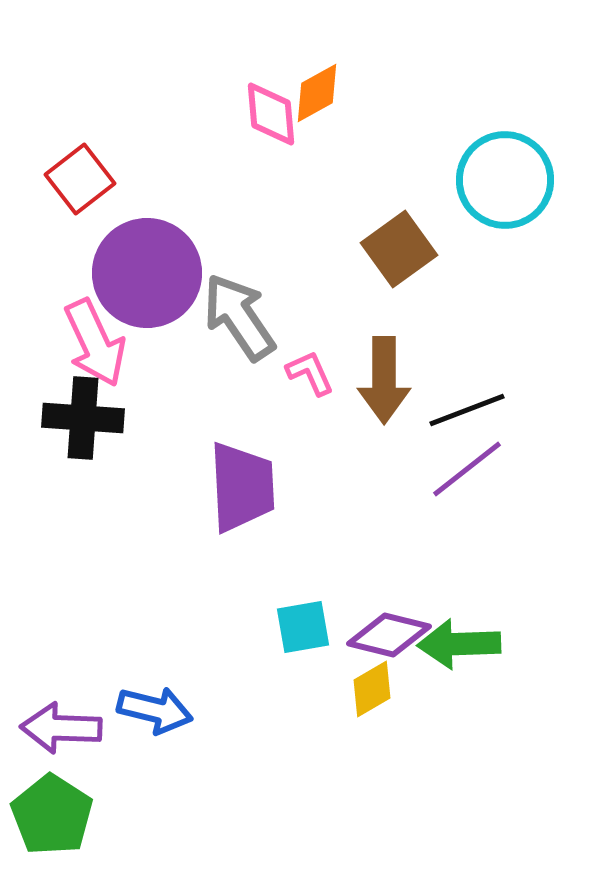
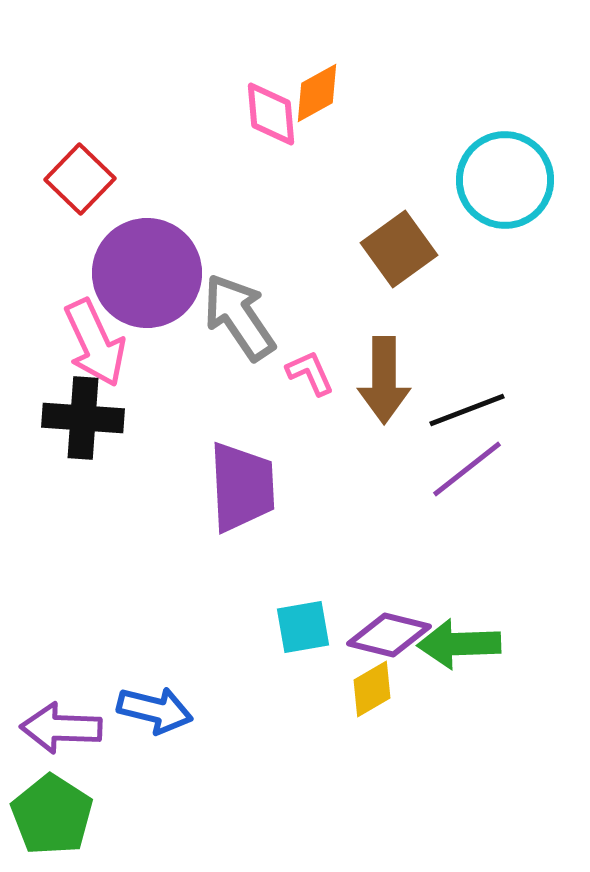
red square: rotated 8 degrees counterclockwise
